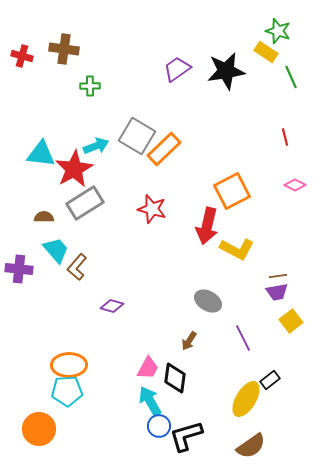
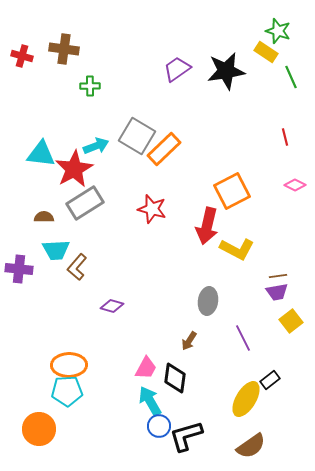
cyan trapezoid at (56, 250): rotated 128 degrees clockwise
gray ellipse at (208, 301): rotated 68 degrees clockwise
pink trapezoid at (148, 368): moved 2 px left
